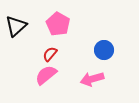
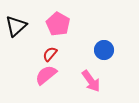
pink arrow: moved 1 px left, 2 px down; rotated 110 degrees counterclockwise
